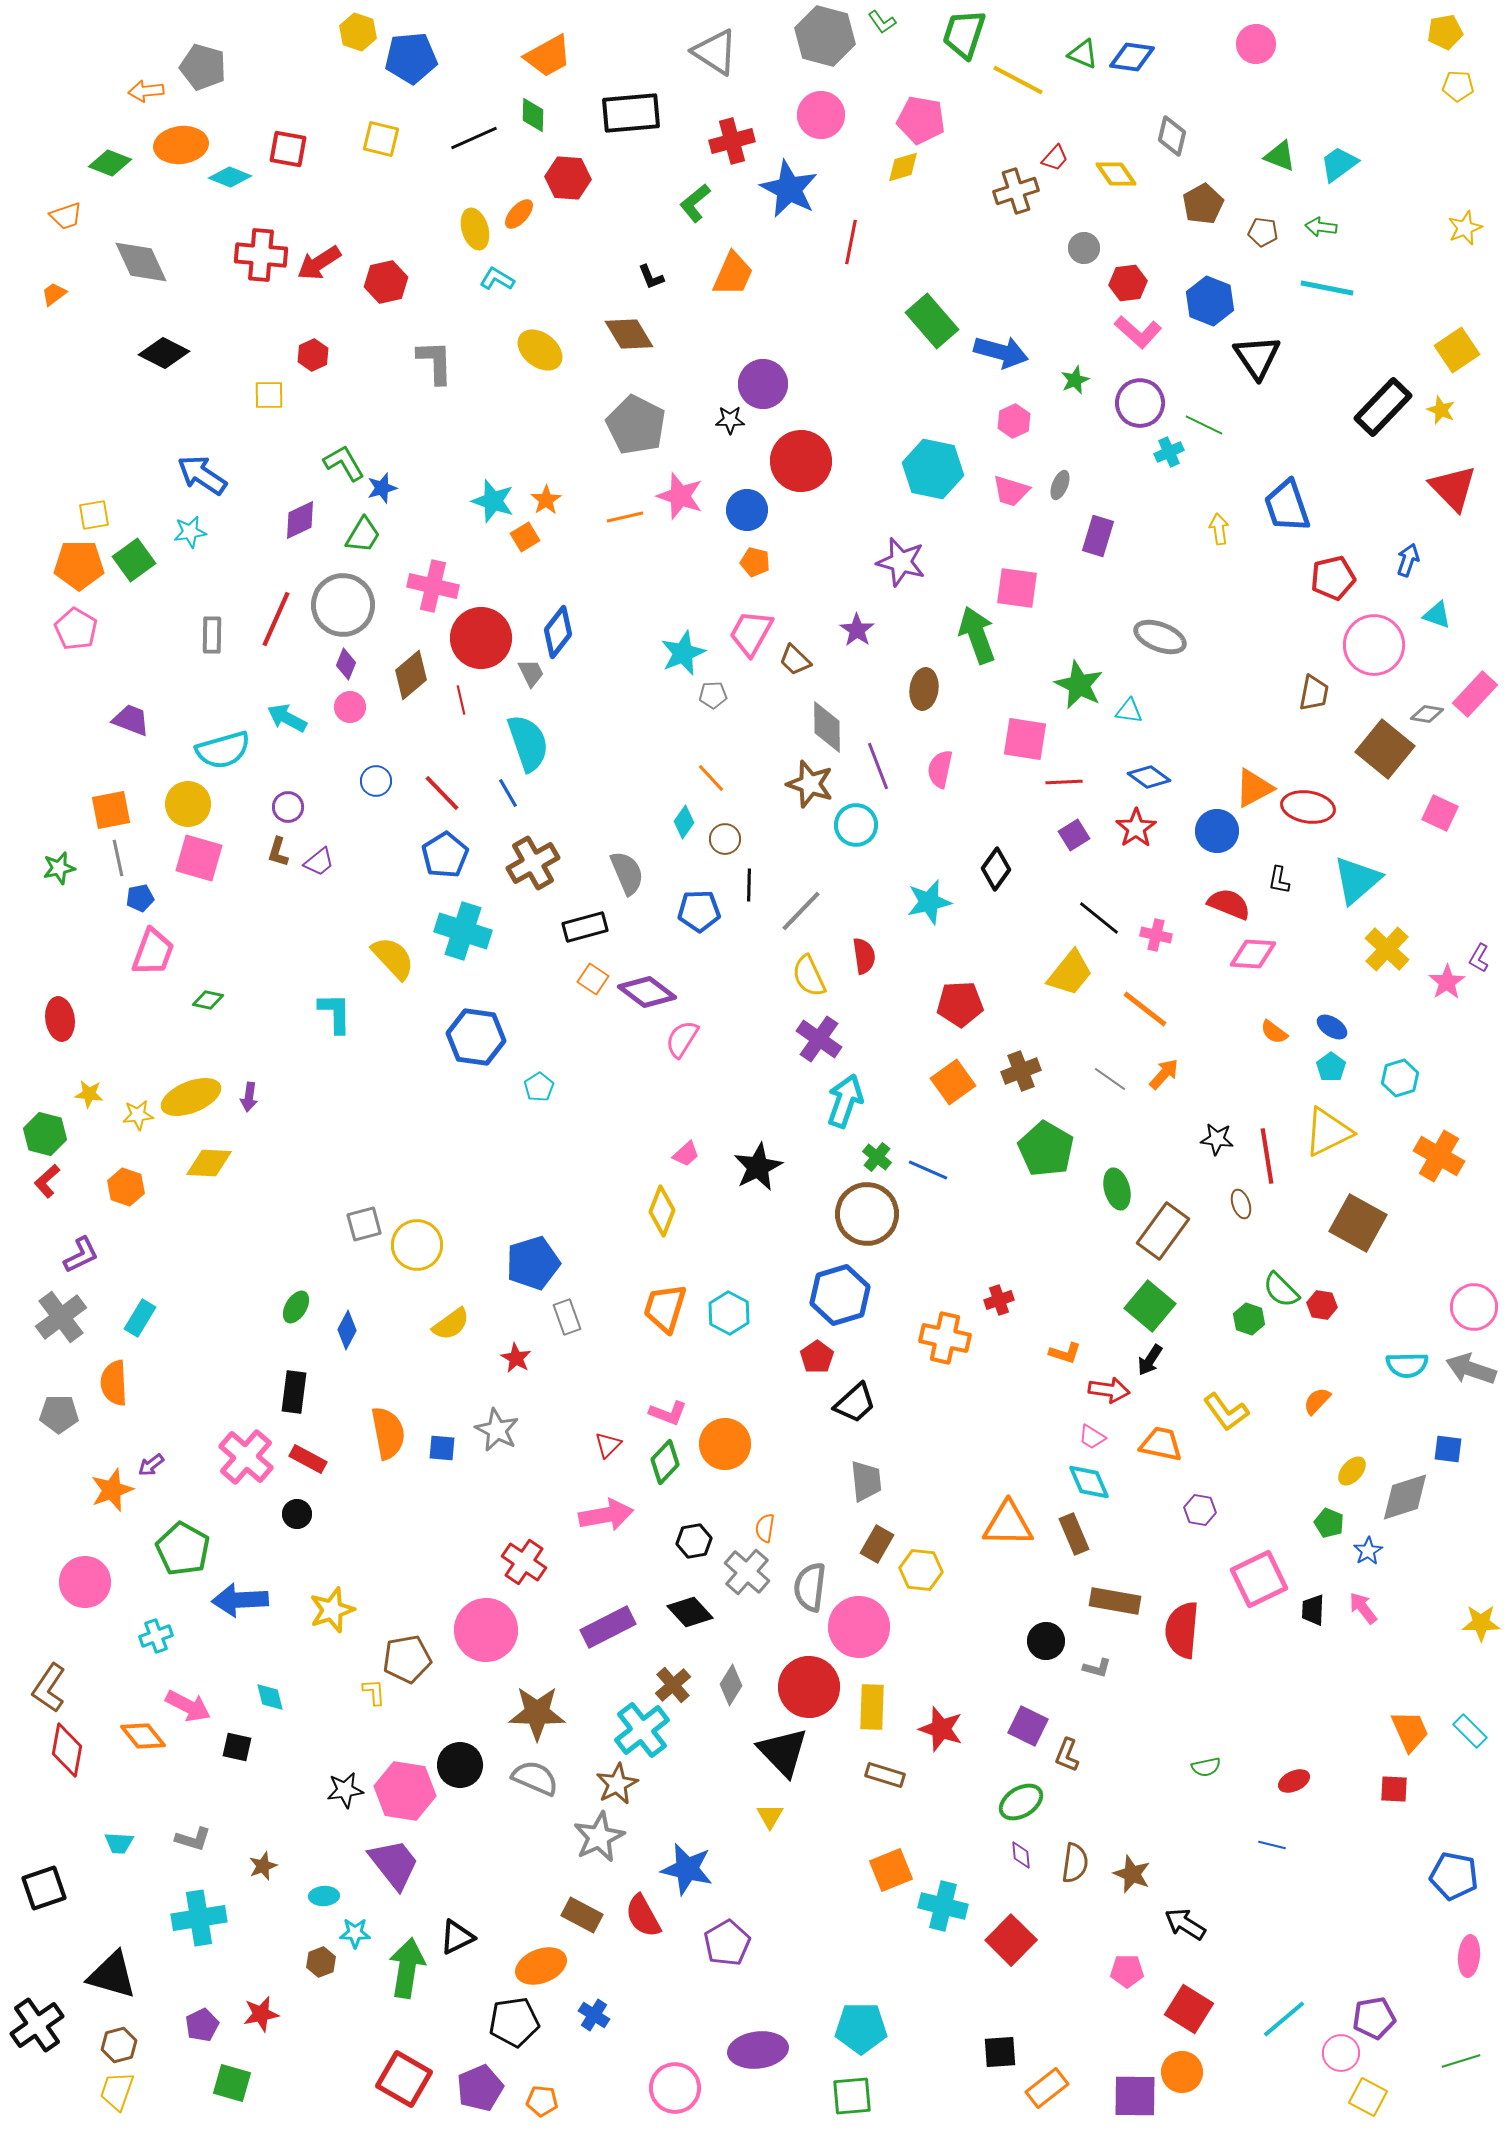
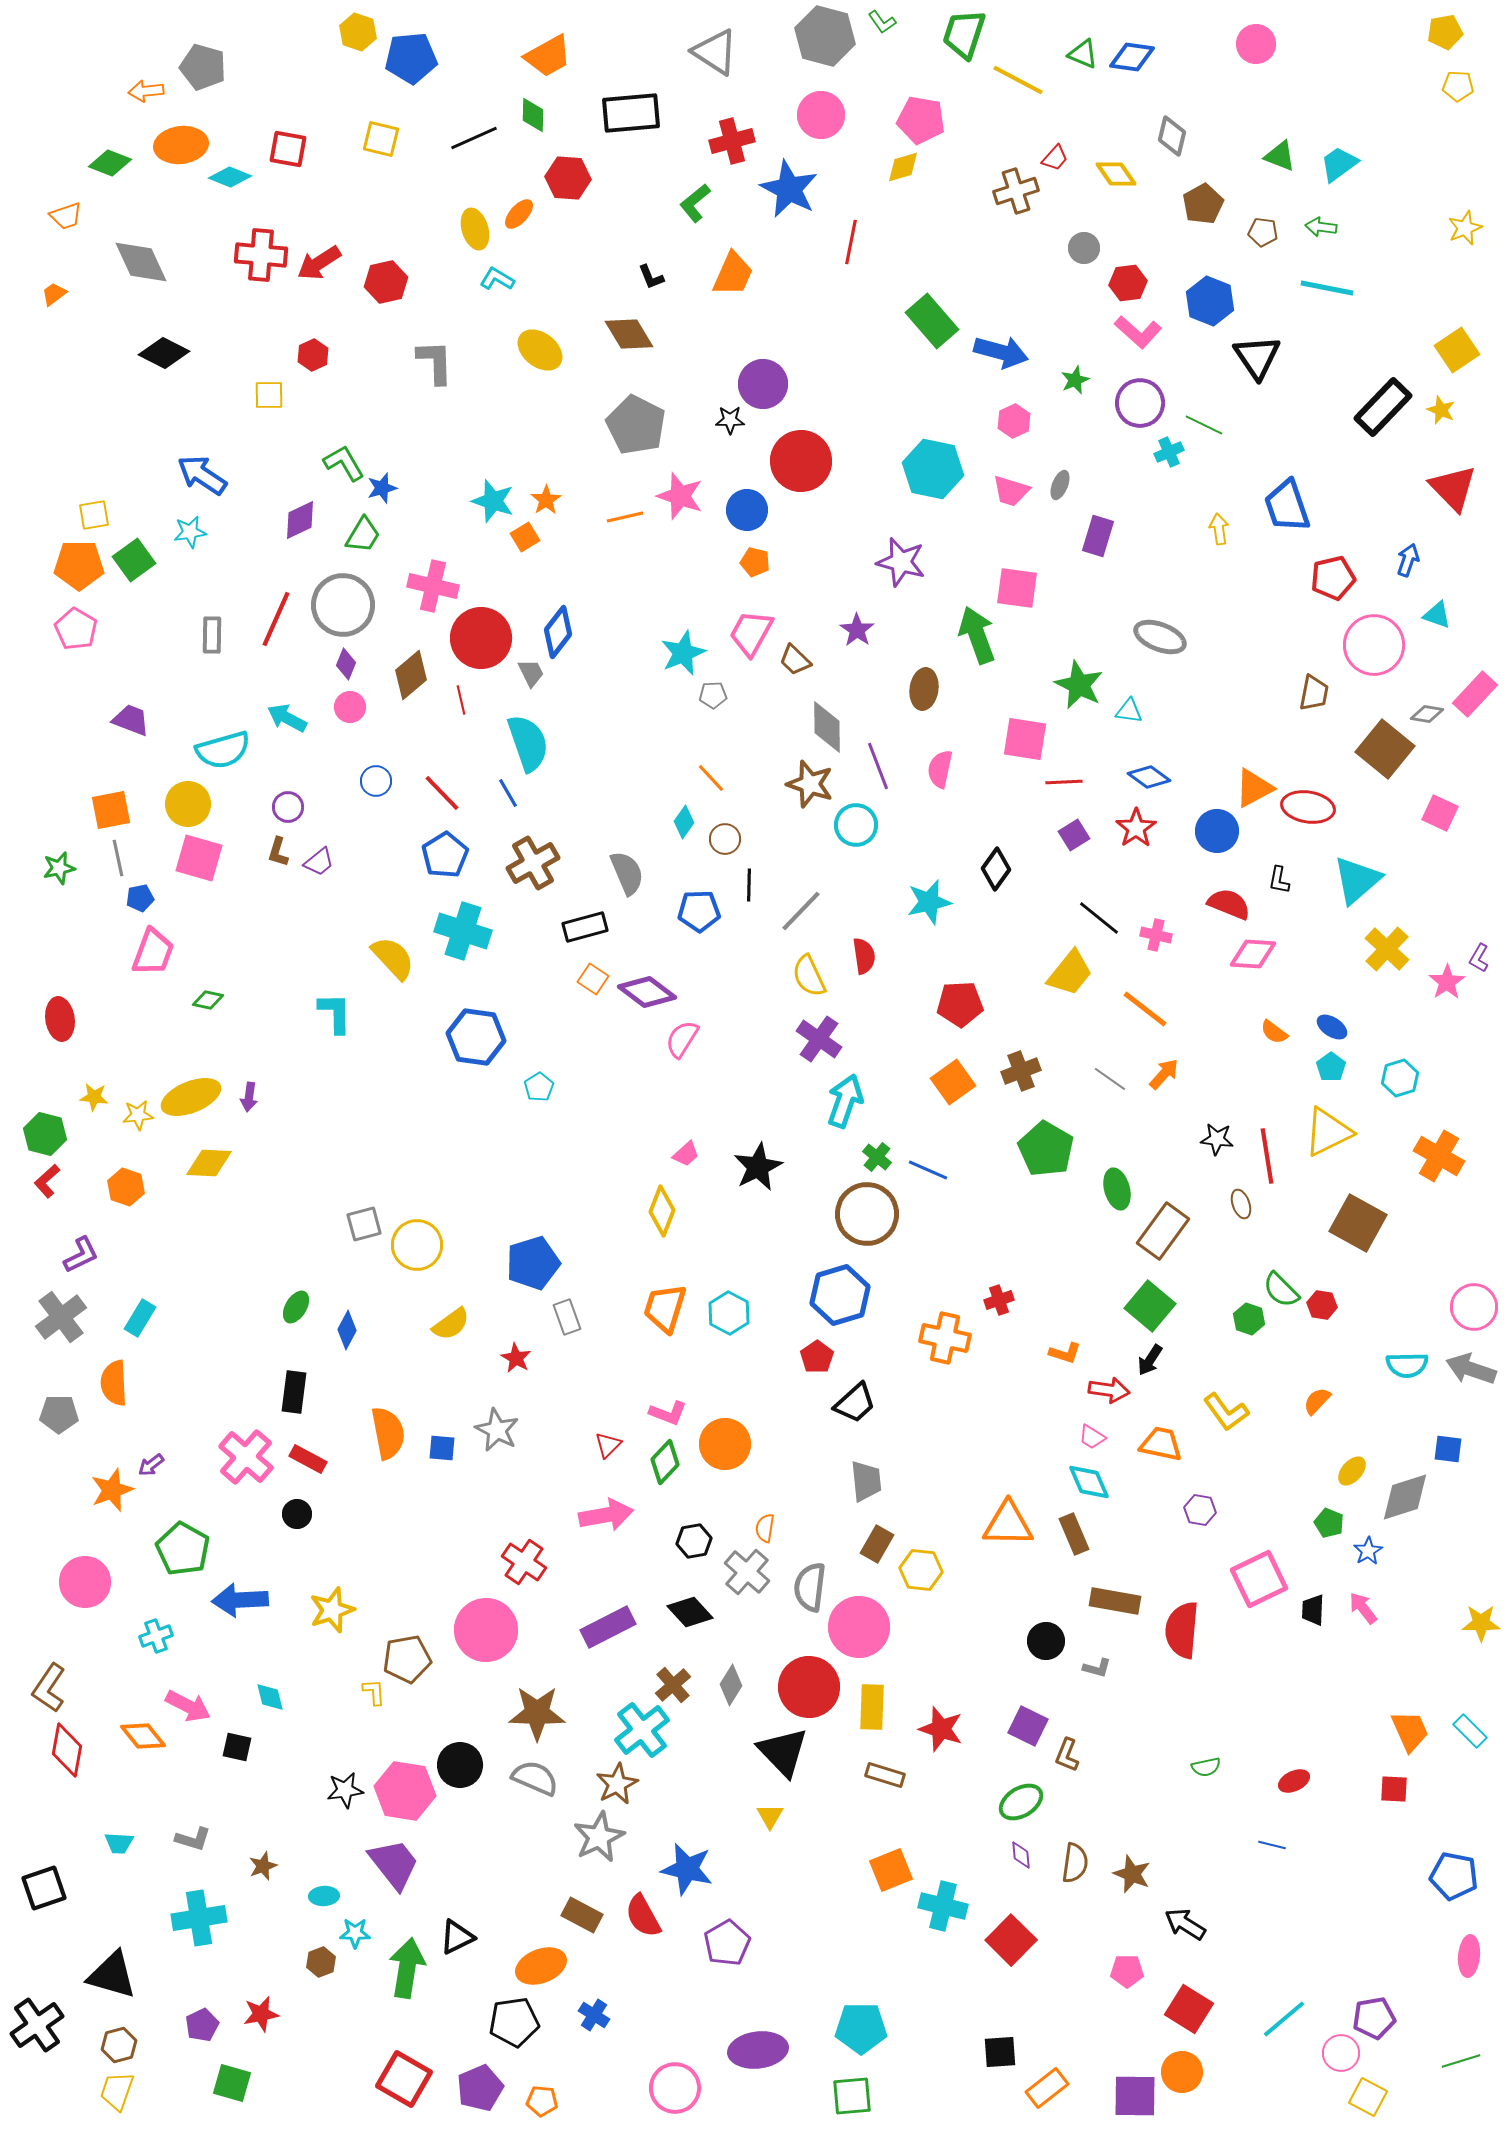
yellow star at (89, 1094): moved 5 px right, 3 px down
